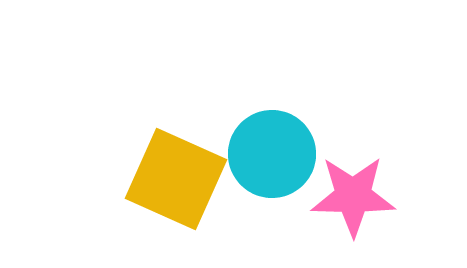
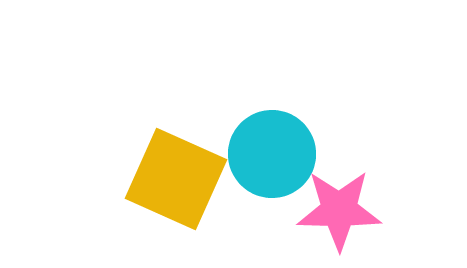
pink star: moved 14 px left, 14 px down
